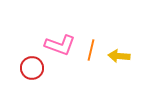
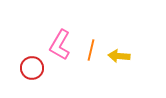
pink L-shape: rotated 100 degrees clockwise
